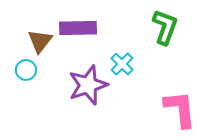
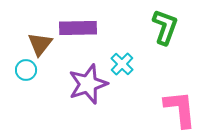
brown triangle: moved 3 px down
purple star: moved 1 px up
